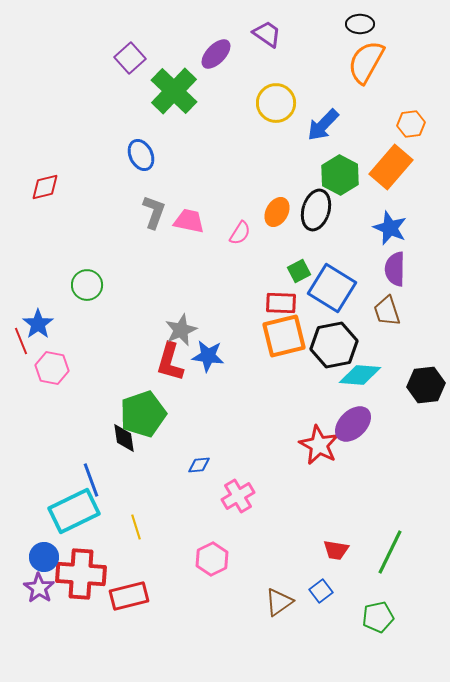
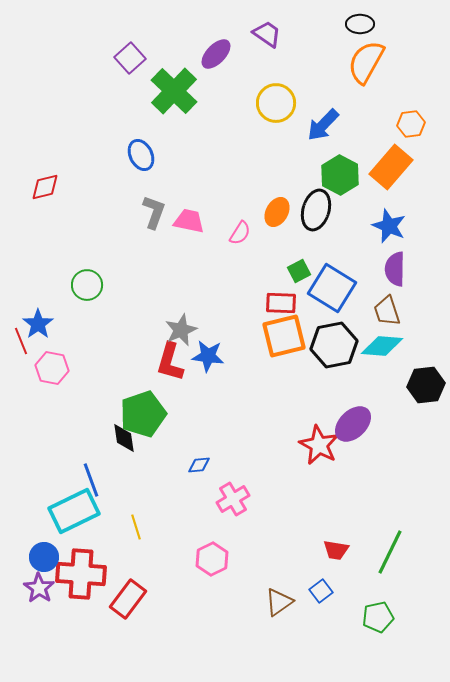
blue star at (390, 228): moved 1 px left, 2 px up
cyan diamond at (360, 375): moved 22 px right, 29 px up
pink cross at (238, 496): moved 5 px left, 3 px down
red rectangle at (129, 596): moved 1 px left, 3 px down; rotated 39 degrees counterclockwise
